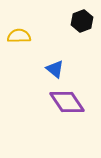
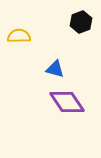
black hexagon: moved 1 px left, 1 px down
blue triangle: rotated 24 degrees counterclockwise
